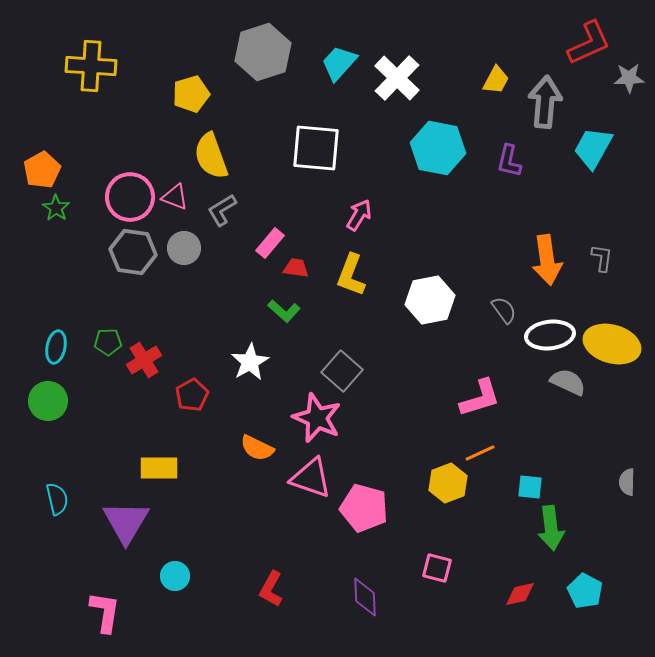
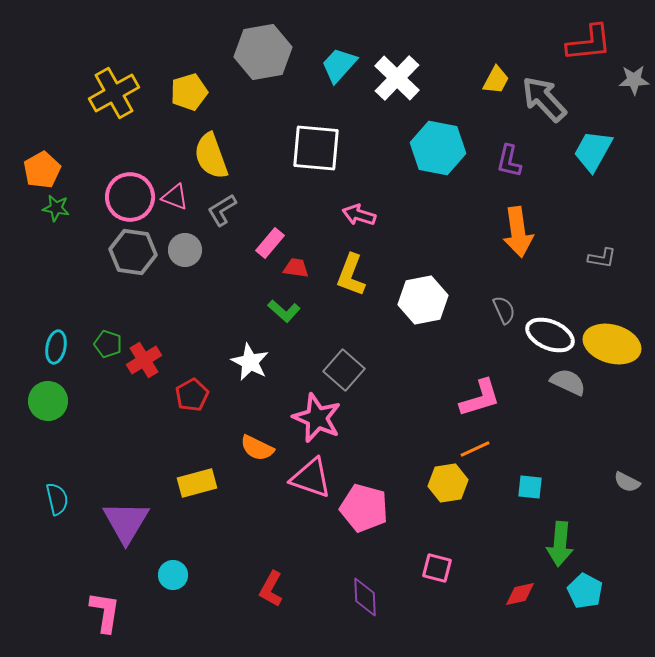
red L-shape at (589, 43): rotated 18 degrees clockwise
gray hexagon at (263, 52): rotated 8 degrees clockwise
cyan trapezoid at (339, 63): moved 2 px down
yellow cross at (91, 66): moved 23 px right, 27 px down; rotated 33 degrees counterclockwise
gray star at (629, 78): moved 5 px right, 2 px down
yellow pentagon at (191, 94): moved 2 px left, 2 px up
gray arrow at (545, 102): moved 1 px left, 3 px up; rotated 48 degrees counterclockwise
cyan trapezoid at (593, 148): moved 3 px down
green star at (56, 208): rotated 24 degrees counterclockwise
pink arrow at (359, 215): rotated 104 degrees counterclockwise
gray circle at (184, 248): moved 1 px right, 2 px down
gray L-shape at (602, 258): rotated 92 degrees clockwise
orange arrow at (547, 260): moved 29 px left, 28 px up
white hexagon at (430, 300): moved 7 px left
gray semicircle at (504, 310): rotated 12 degrees clockwise
white ellipse at (550, 335): rotated 30 degrees clockwise
green pentagon at (108, 342): moved 2 px down; rotated 20 degrees clockwise
white star at (250, 362): rotated 15 degrees counterclockwise
gray square at (342, 371): moved 2 px right, 1 px up
orange line at (480, 453): moved 5 px left, 4 px up
yellow rectangle at (159, 468): moved 38 px right, 15 px down; rotated 15 degrees counterclockwise
gray semicircle at (627, 482): rotated 64 degrees counterclockwise
yellow hexagon at (448, 483): rotated 12 degrees clockwise
green arrow at (551, 528): moved 9 px right, 16 px down; rotated 12 degrees clockwise
cyan circle at (175, 576): moved 2 px left, 1 px up
